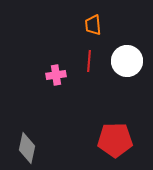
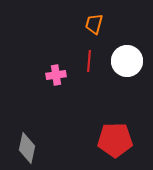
orange trapezoid: moved 1 px right, 1 px up; rotated 20 degrees clockwise
